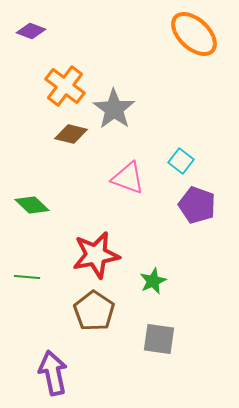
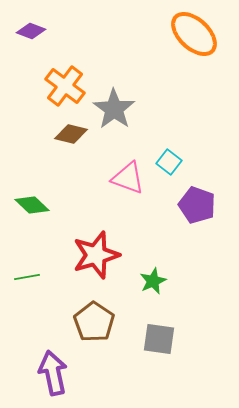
cyan square: moved 12 px left, 1 px down
red star: rotated 6 degrees counterclockwise
green line: rotated 15 degrees counterclockwise
brown pentagon: moved 11 px down
